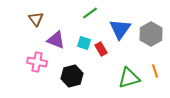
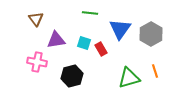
green line: rotated 42 degrees clockwise
purple triangle: rotated 30 degrees counterclockwise
